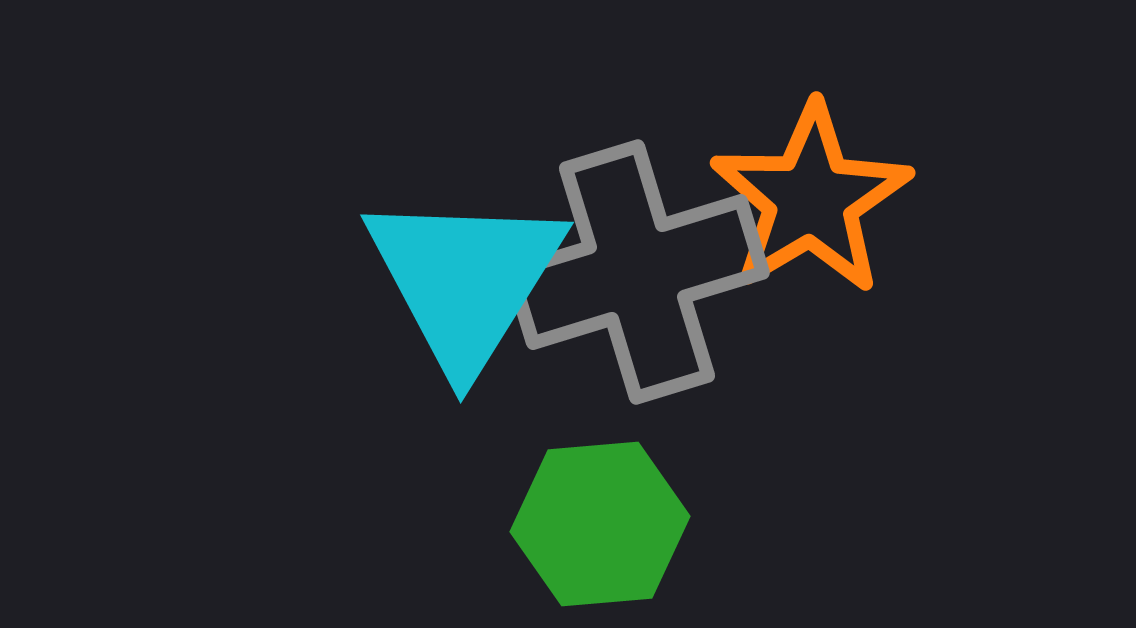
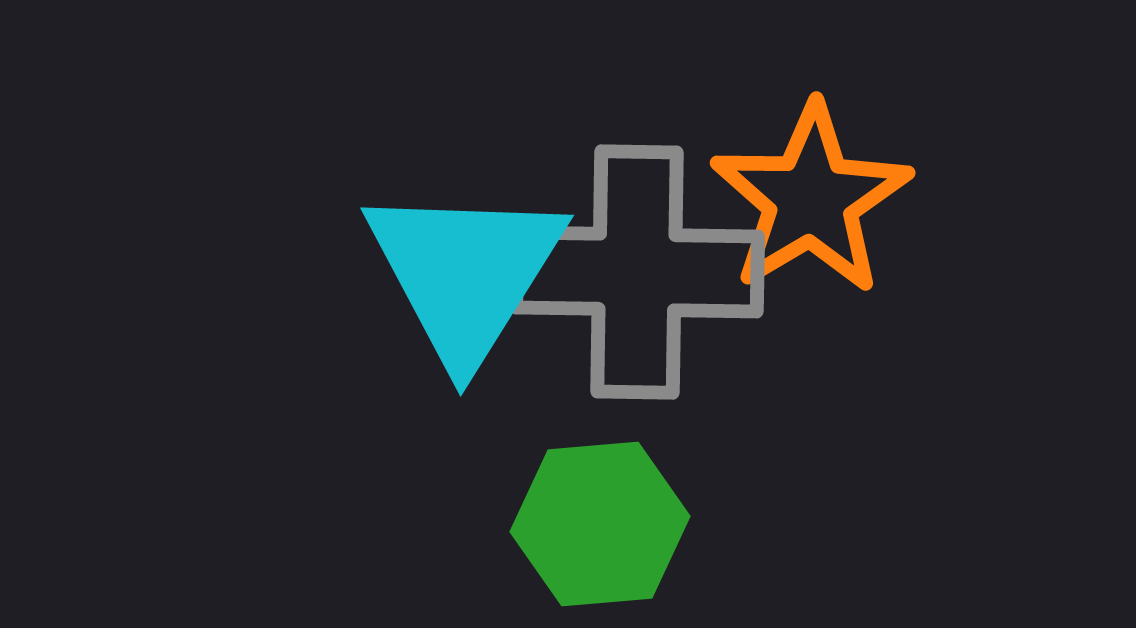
gray cross: rotated 18 degrees clockwise
cyan triangle: moved 7 px up
